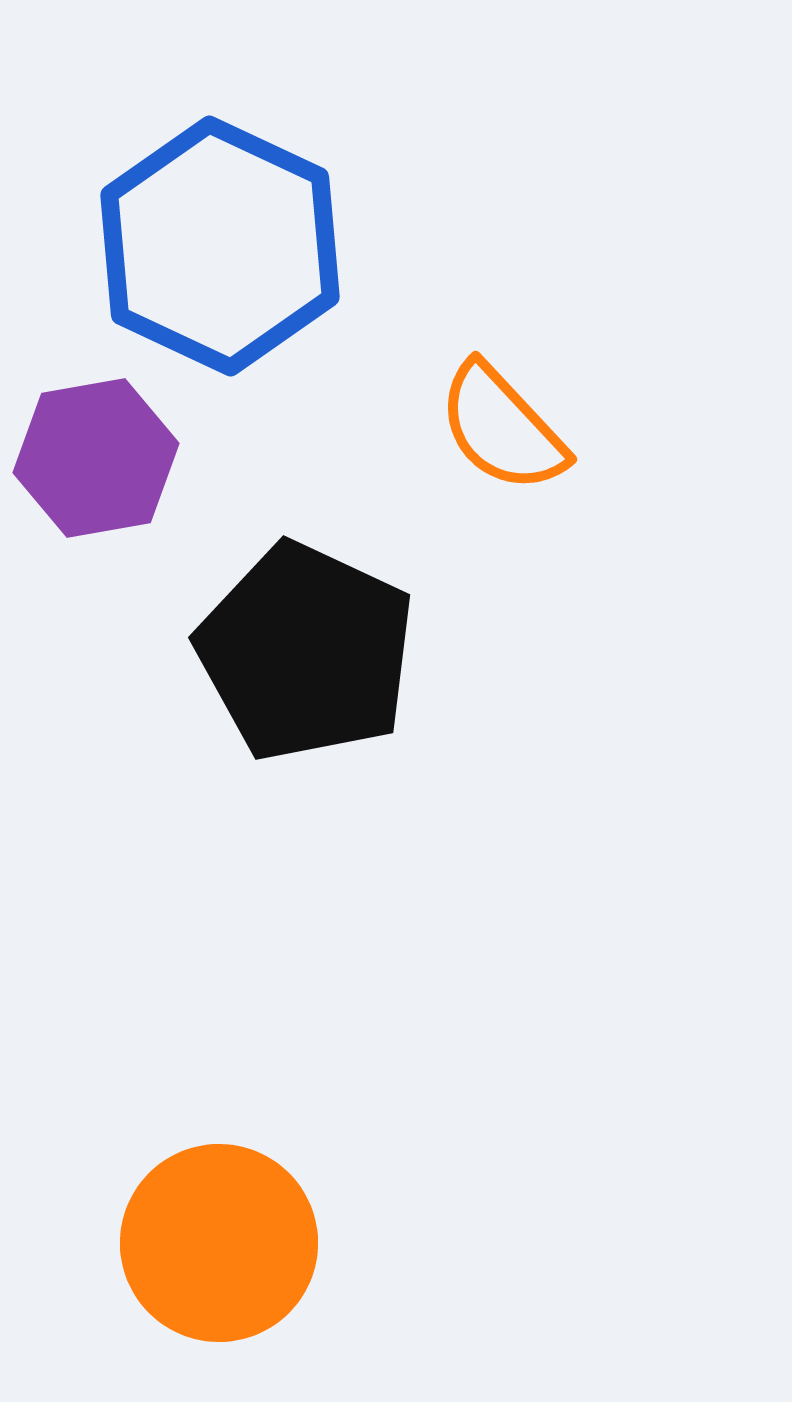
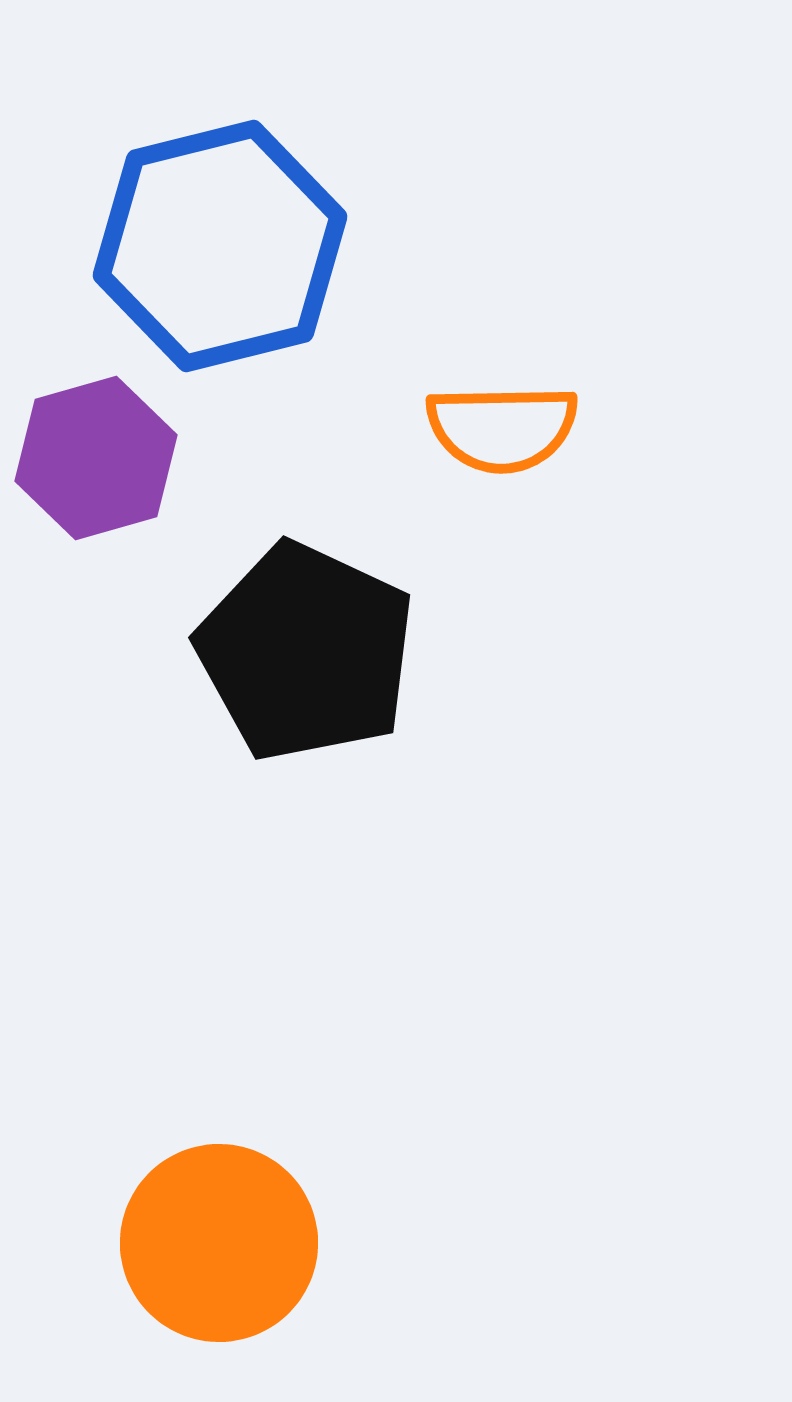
blue hexagon: rotated 21 degrees clockwise
orange semicircle: rotated 48 degrees counterclockwise
purple hexagon: rotated 6 degrees counterclockwise
